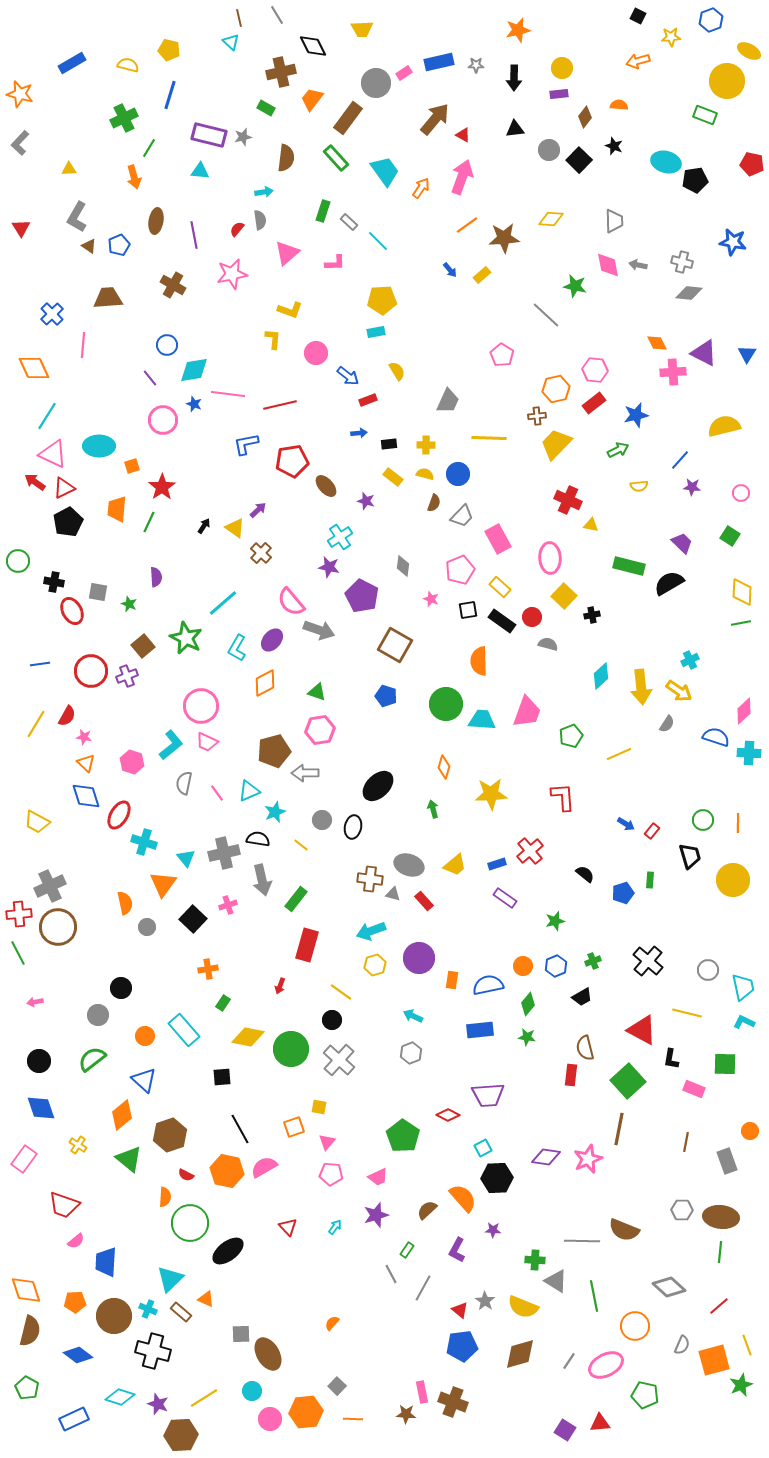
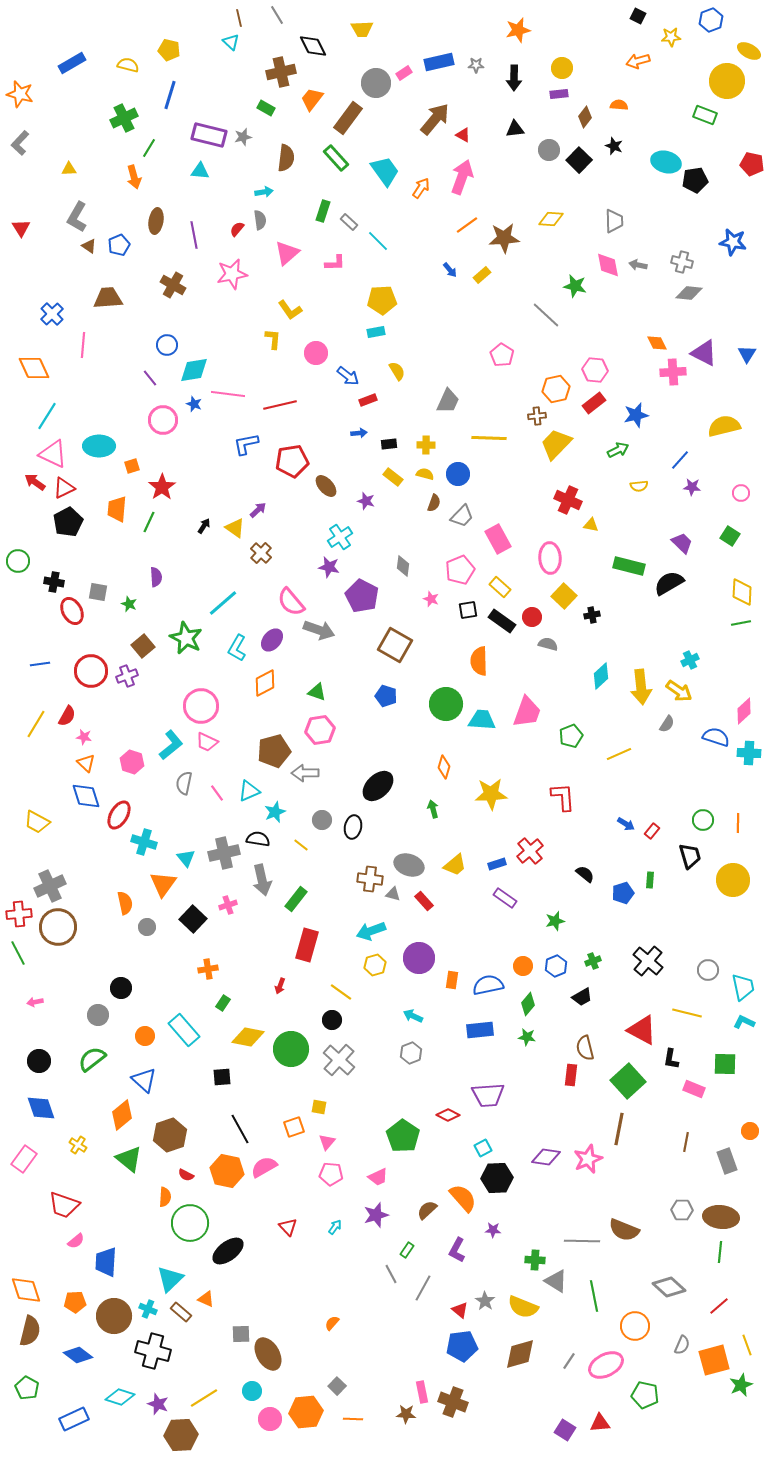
yellow L-shape at (290, 310): rotated 35 degrees clockwise
